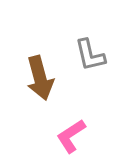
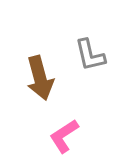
pink L-shape: moved 7 px left
